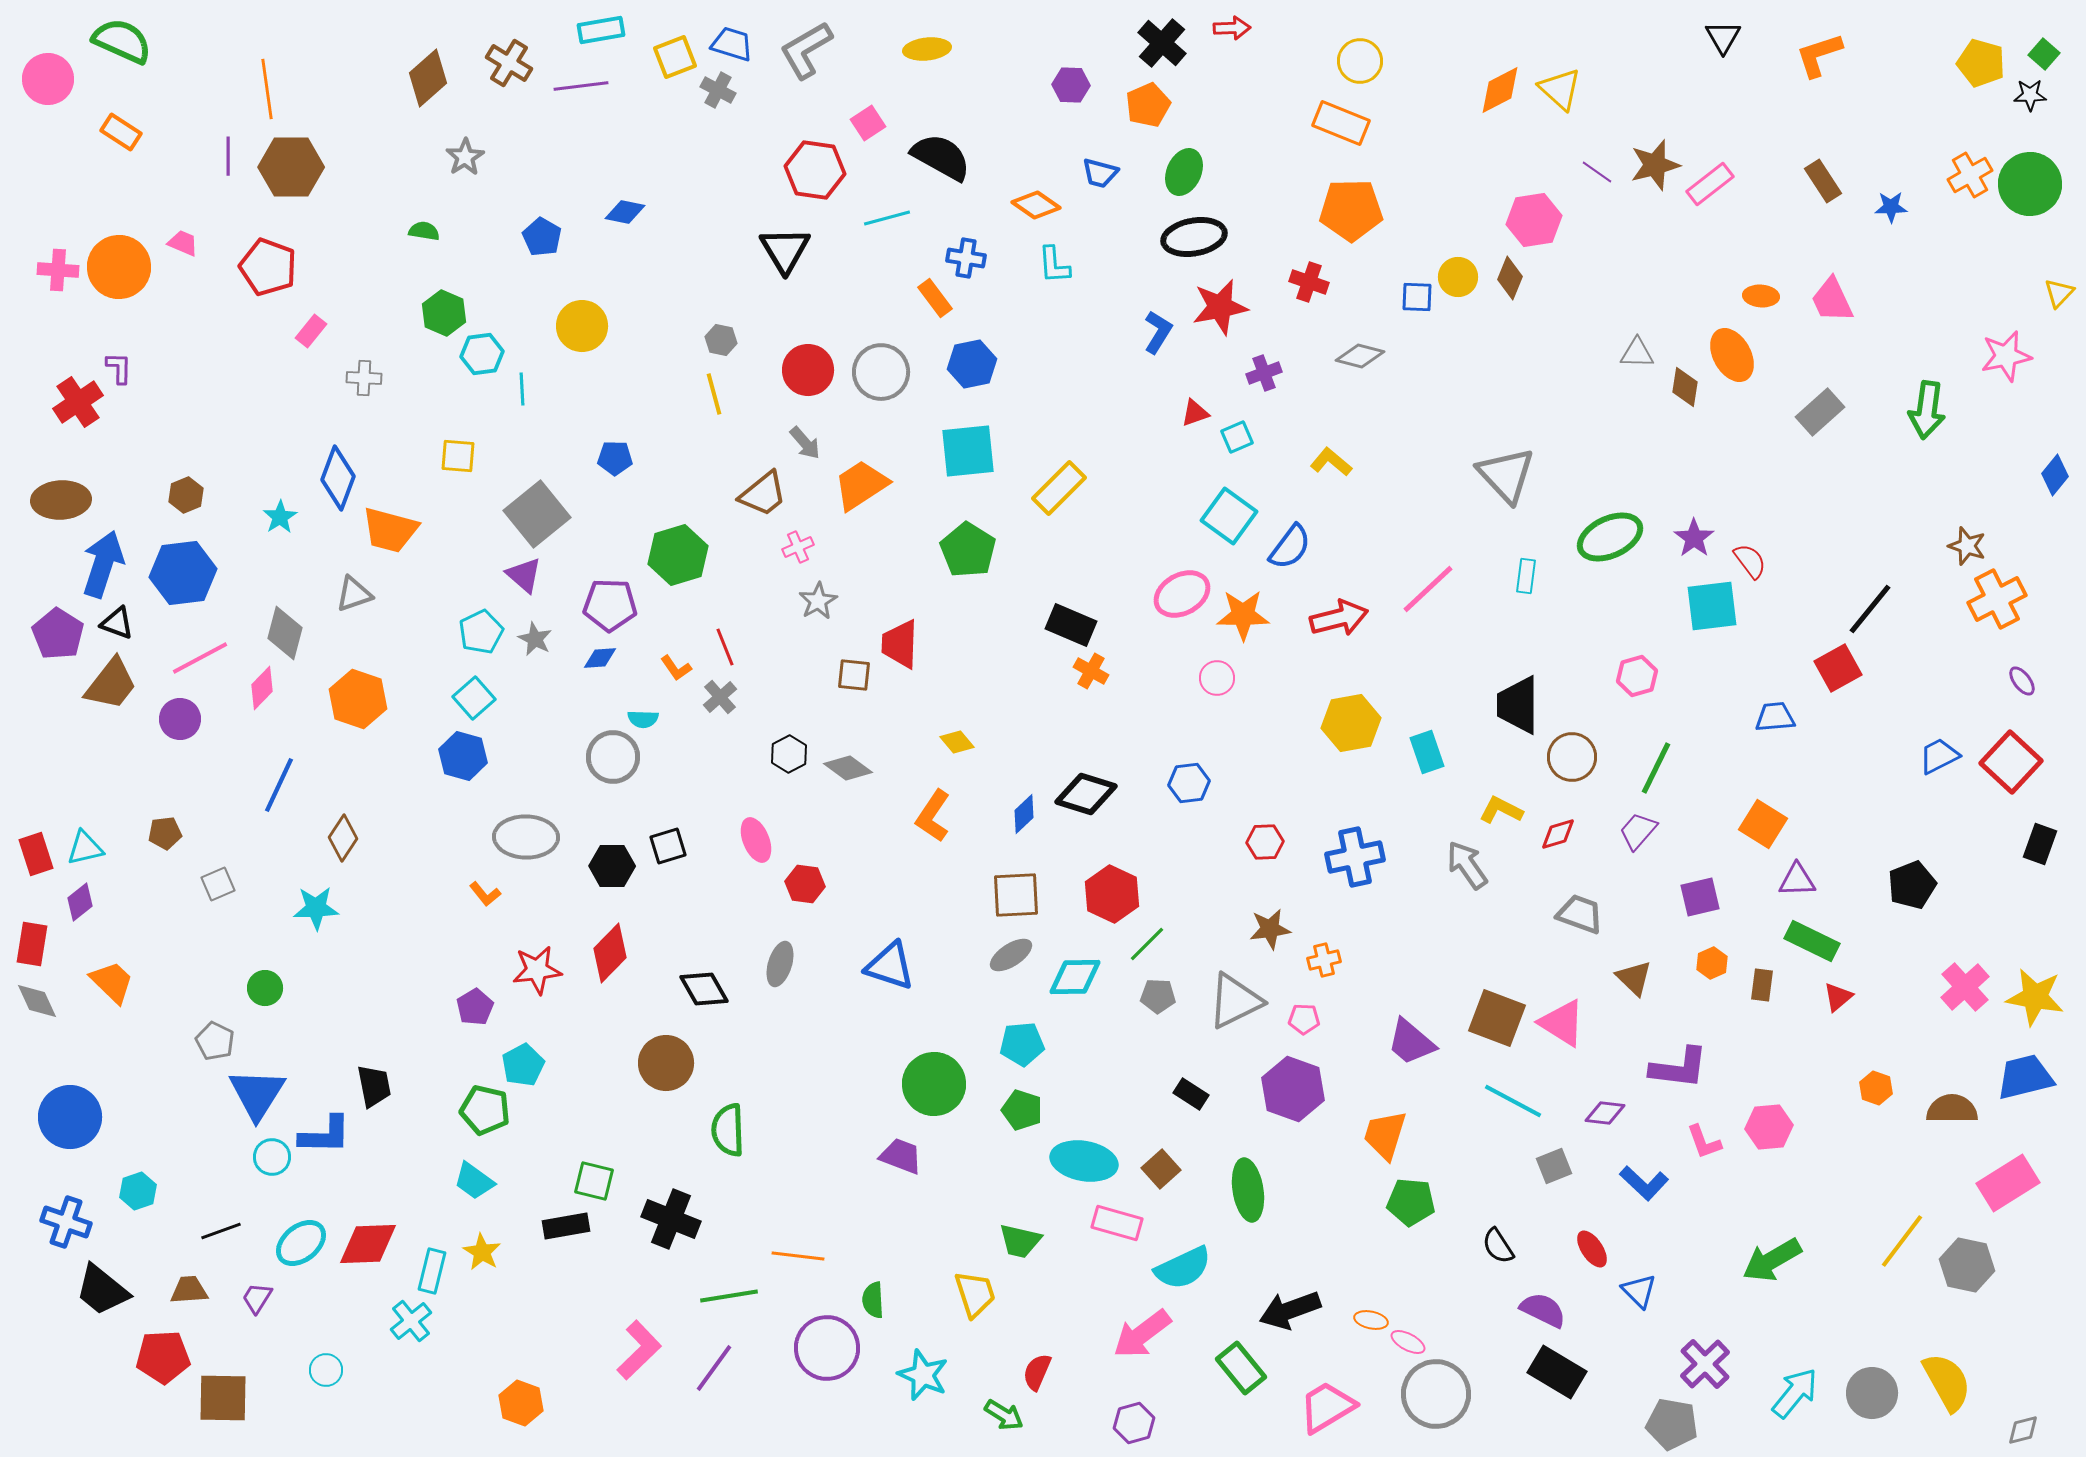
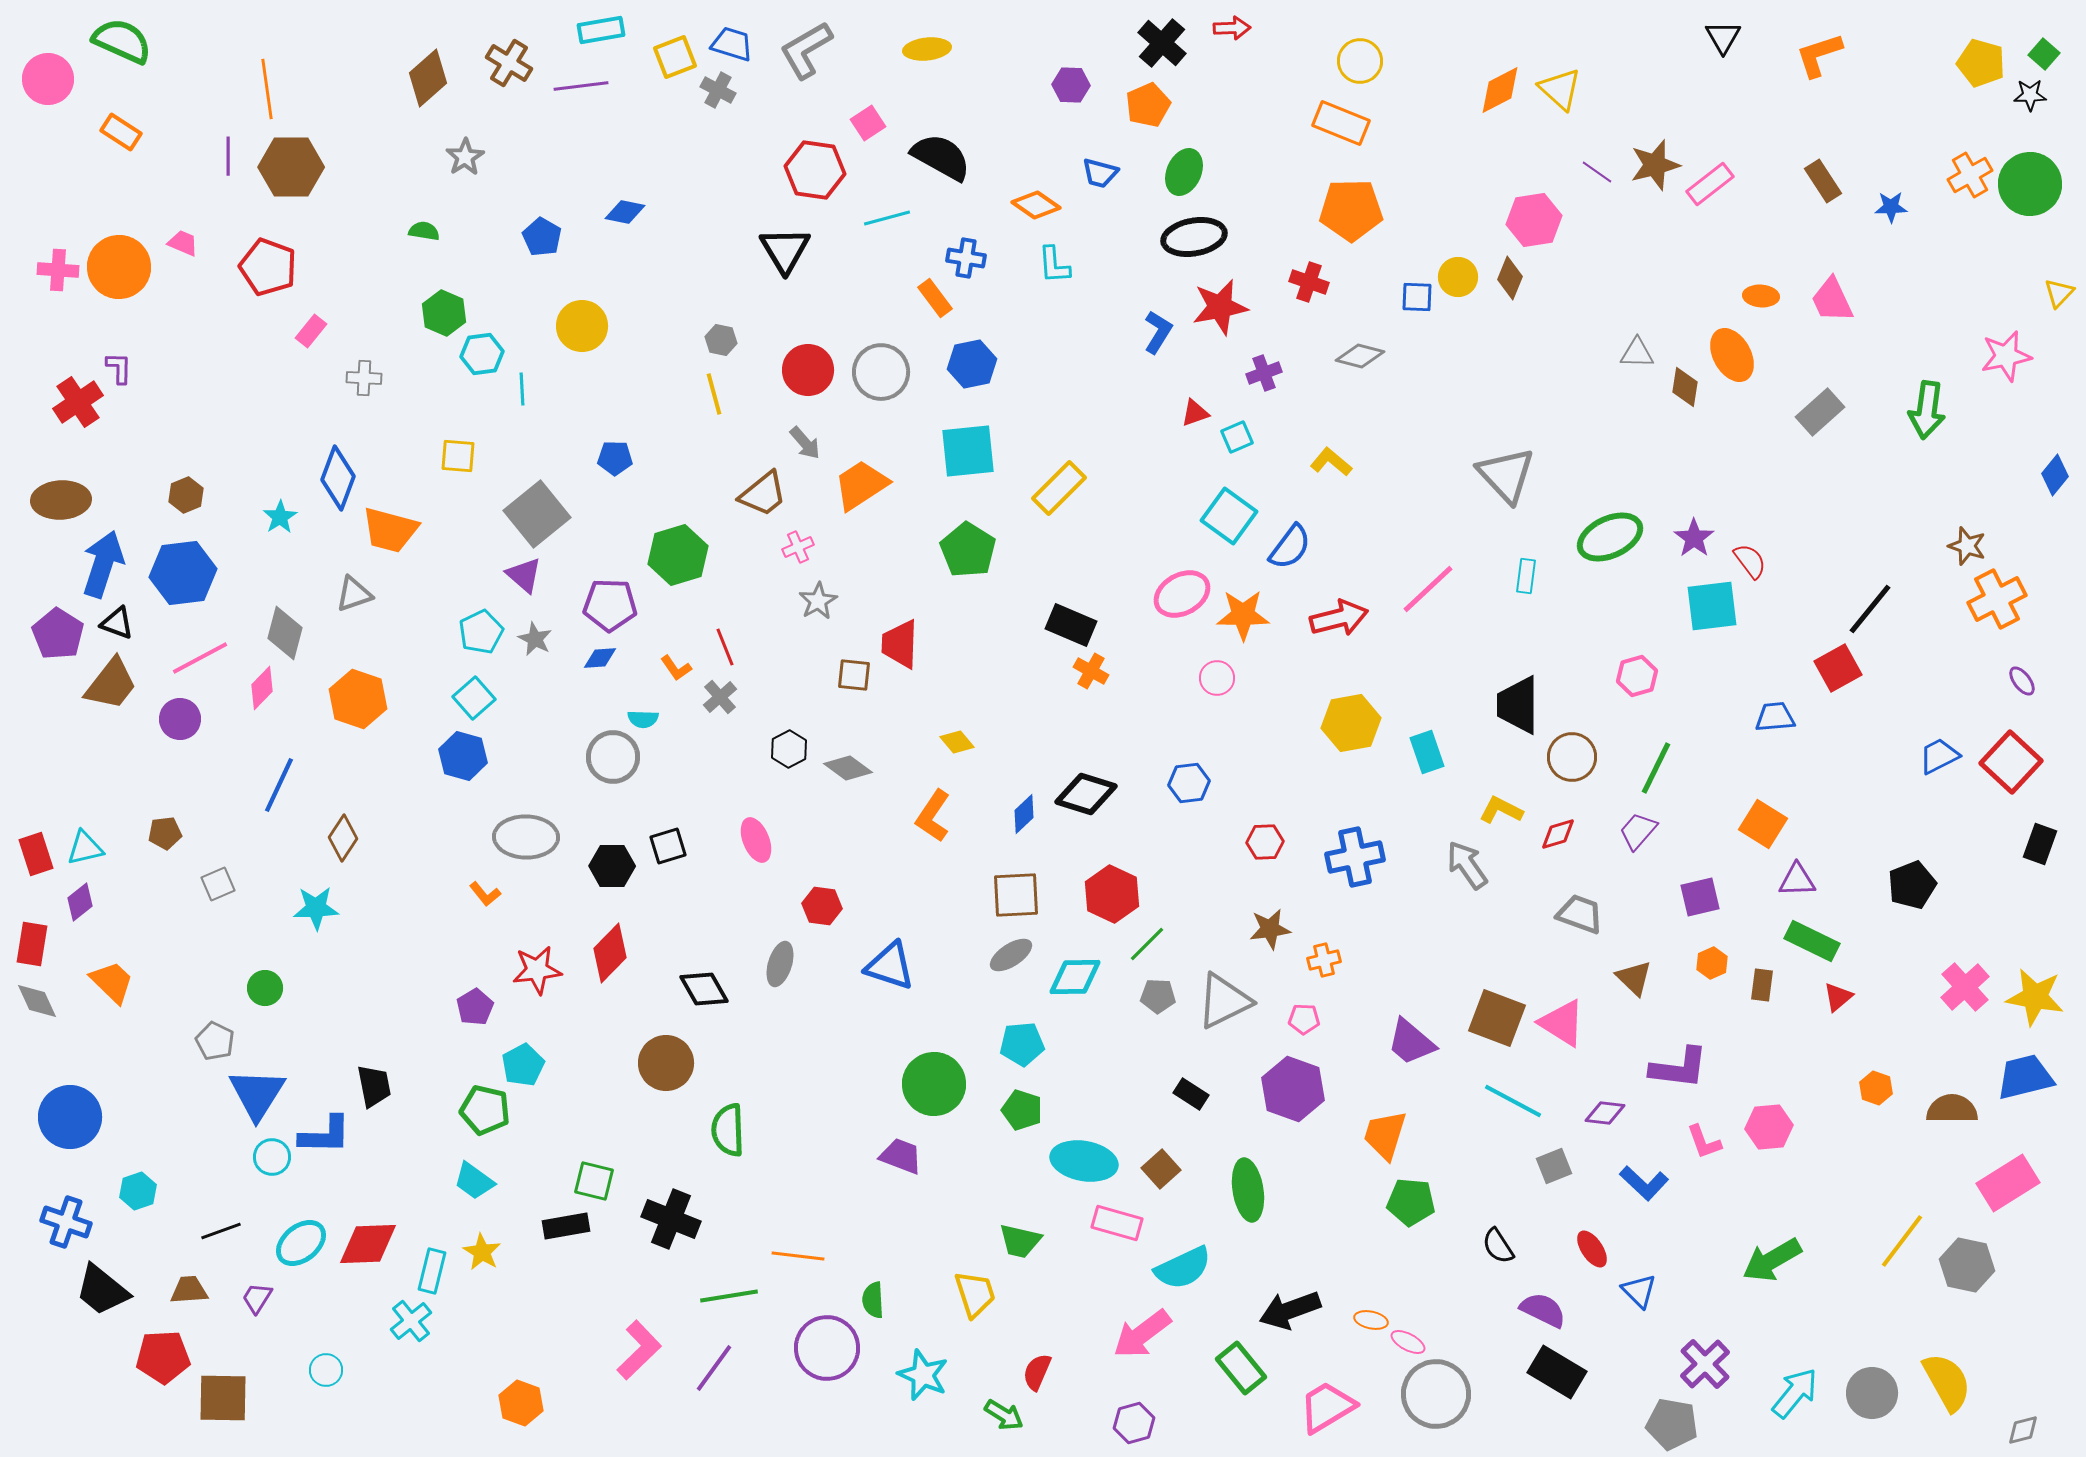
black hexagon at (789, 754): moved 5 px up
red hexagon at (805, 884): moved 17 px right, 22 px down
gray triangle at (1235, 1001): moved 11 px left
